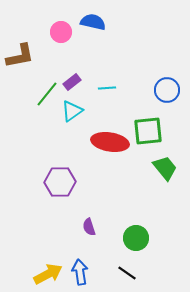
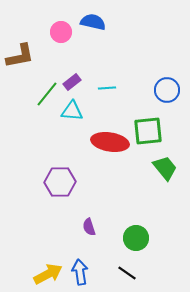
cyan triangle: rotated 40 degrees clockwise
